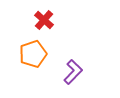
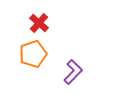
red cross: moved 5 px left, 3 px down
